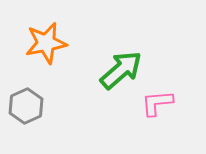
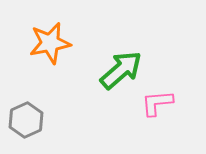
orange star: moved 4 px right
gray hexagon: moved 14 px down
